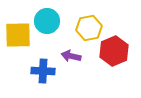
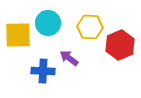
cyan circle: moved 1 px right, 2 px down
yellow hexagon: moved 1 px right, 1 px up; rotated 15 degrees clockwise
red hexagon: moved 6 px right, 6 px up
purple arrow: moved 2 px left, 2 px down; rotated 24 degrees clockwise
